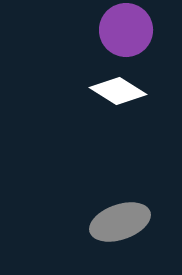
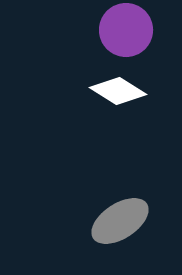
gray ellipse: moved 1 px up; rotated 14 degrees counterclockwise
